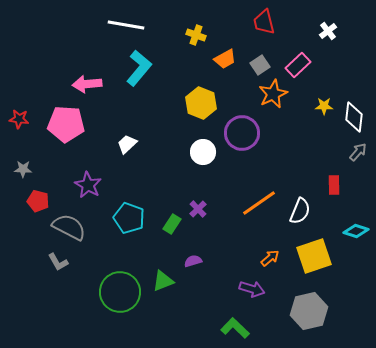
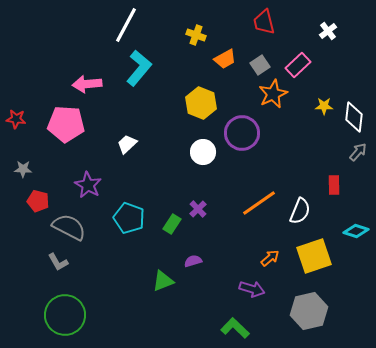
white line: rotated 72 degrees counterclockwise
red star: moved 3 px left
green circle: moved 55 px left, 23 px down
